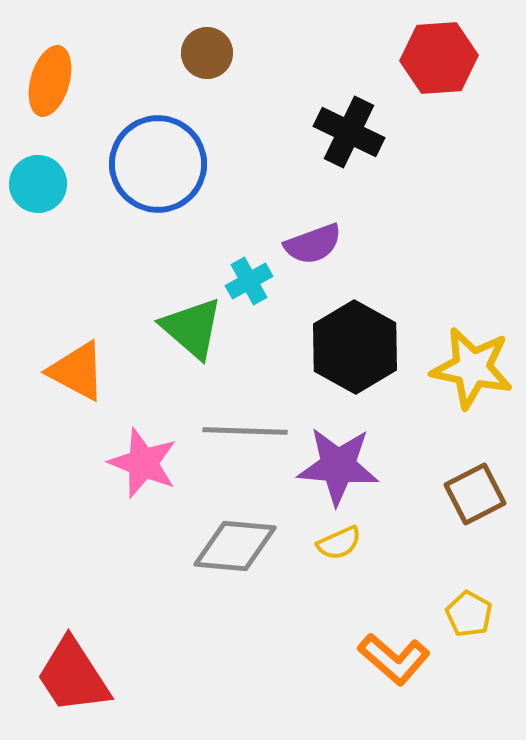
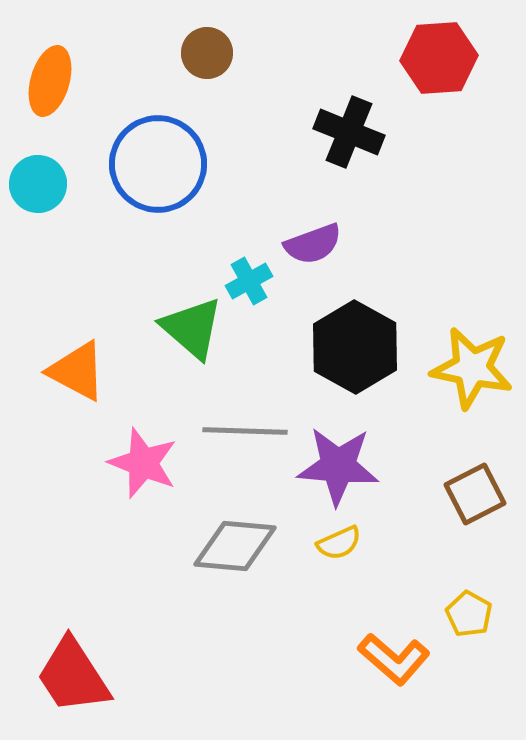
black cross: rotated 4 degrees counterclockwise
